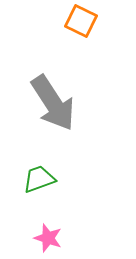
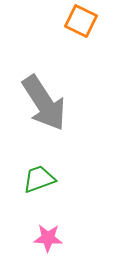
gray arrow: moved 9 px left
pink star: rotated 16 degrees counterclockwise
